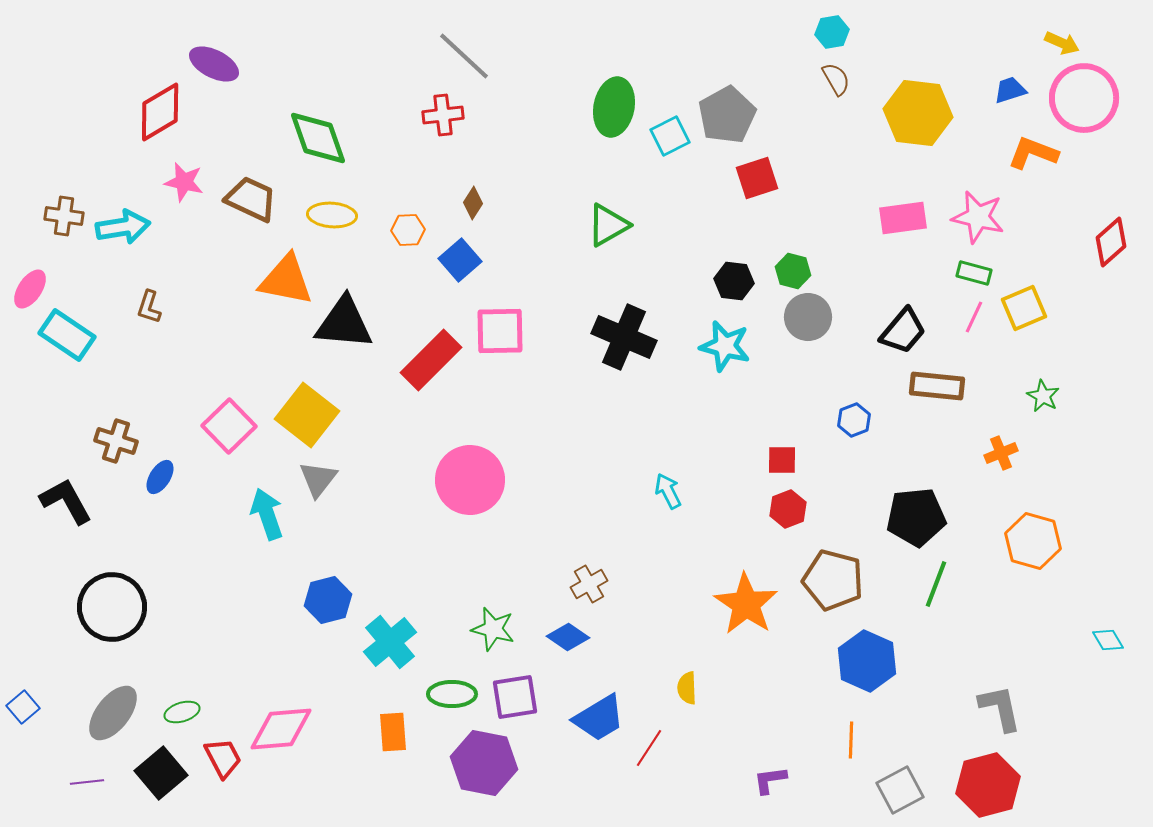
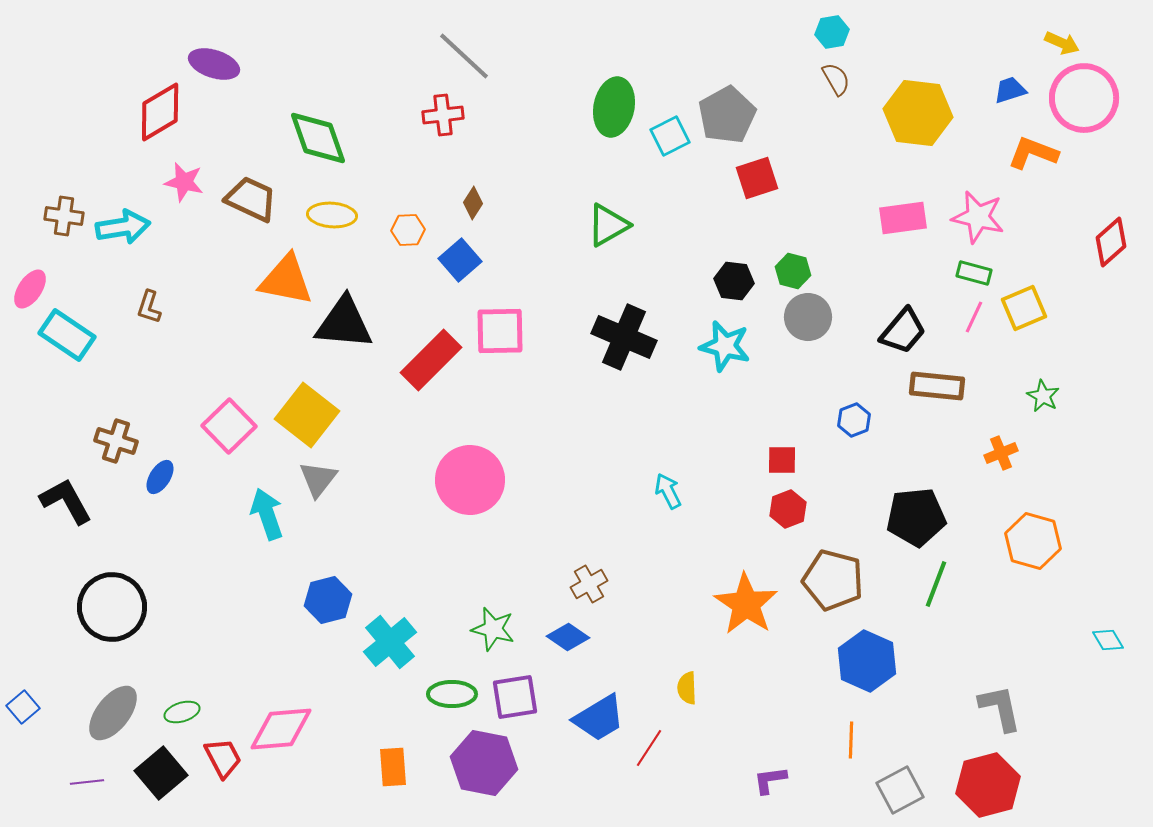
purple ellipse at (214, 64): rotated 9 degrees counterclockwise
orange rectangle at (393, 732): moved 35 px down
